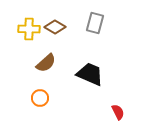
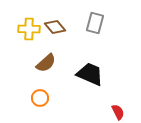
brown diamond: rotated 20 degrees clockwise
